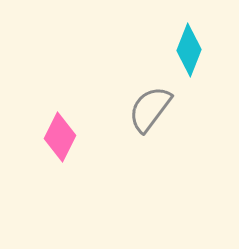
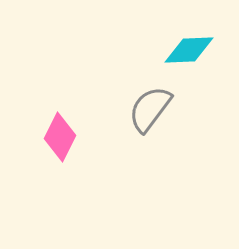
cyan diamond: rotated 66 degrees clockwise
